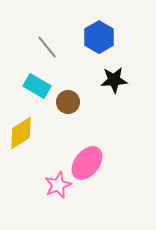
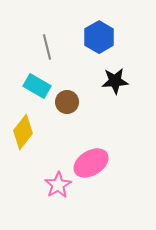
gray line: rotated 25 degrees clockwise
black star: moved 1 px right, 1 px down
brown circle: moved 1 px left
yellow diamond: moved 2 px right, 1 px up; rotated 20 degrees counterclockwise
pink ellipse: moved 4 px right; rotated 20 degrees clockwise
pink star: rotated 8 degrees counterclockwise
